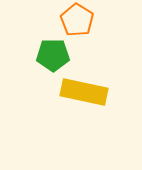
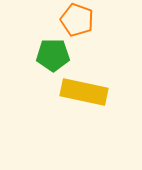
orange pentagon: rotated 12 degrees counterclockwise
